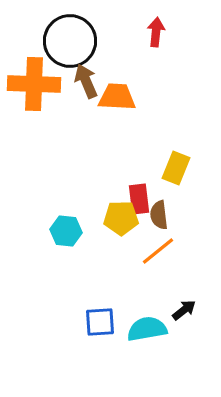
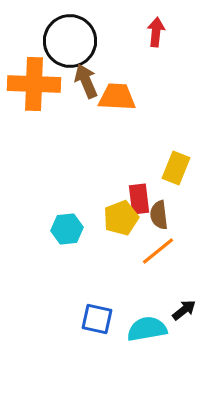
yellow pentagon: rotated 20 degrees counterclockwise
cyan hexagon: moved 1 px right, 2 px up; rotated 12 degrees counterclockwise
blue square: moved 3 px left, 3 px up; rotated 16 degrees clockwise
